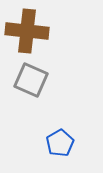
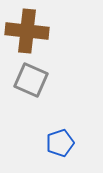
blue pentagon: rotated 12 degrees clockwise
